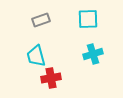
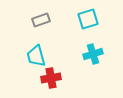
cyan square: rotated 15 degrees counterclockwise
